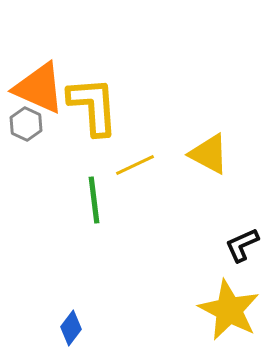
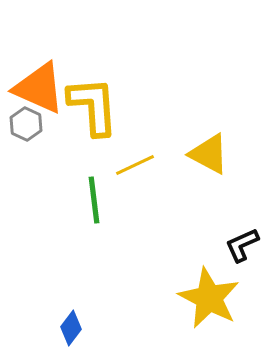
yellow star: moved 20 px left, 12 px up
